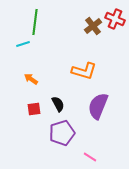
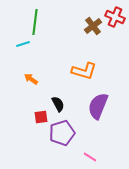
red cross: moved 2 px up
red square: moved 7 px right, 8 px down
